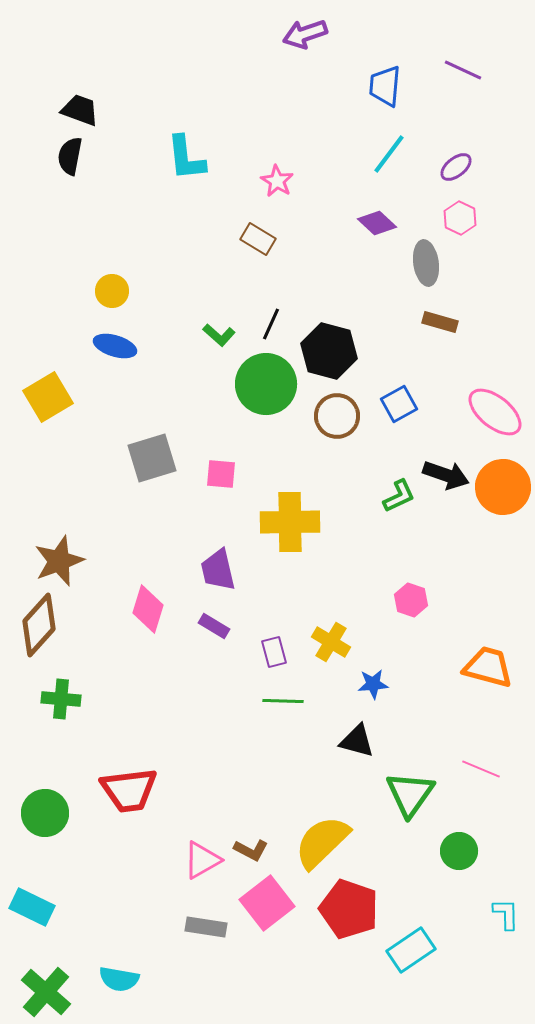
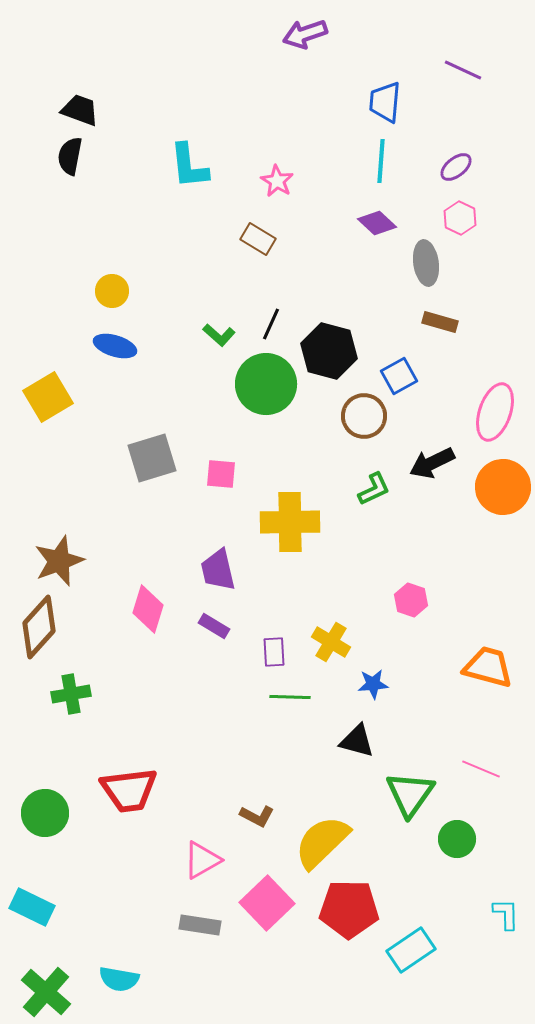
blue trapezoid at (385, 86): moved 16 px down
cyan line at (389, 154): moved 8 px left, 7 px down; rotated 33 degrees counterclockwise
cyan L-shape at (186, 158): moved 3 px right, 8 px down
blue square at (399, 404): moved 28 px up
pink ellipse at (495, 412): rotated 70 degrees clockwise
brown circle at (337, 416): moved 27 px right
black arrow at (446, 475): moved 14 px left, 12 px up; rotated 135 degrees clockwise
green L-shape at (399, 496): moved 25 px left, 7 px up
brown diamond at (39, 625): moved 2 px down
purple rectangle at (274, 652): rotated 12 degrees clockwise
green cross at (61, 699): moved 10 px right, 5 px up; rotated 15 degrees counterclockwise
green line at (283, 701): moved 7 px right, 4 px up
brown L-shape at (251, 850): moved 6 px right, 34 px up
green circle at (459, 851): moved 2 px left, 12 px up
pink square at (267, 903): rotated 6 degrees counterclockwise
red pentagon at (349, 909): rotated 18 degrees counterclockwise
gray rectangle at (206, 927): moved 6 px left, 2 px up
